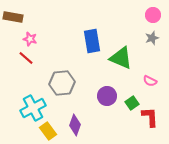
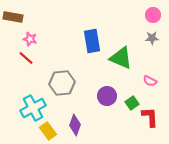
gray star: rotated 16 degrees clockwise
